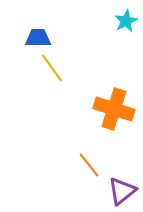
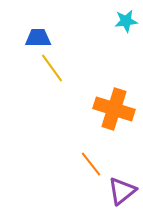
cyan star: rotated 20 degrees clockwise
orange line: moved 2 px right, 1 px up
